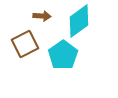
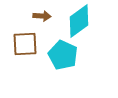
brown square: rotated 24 degrees clockwise
cyan pentagon: rotated 12 degrees counterclockwise
